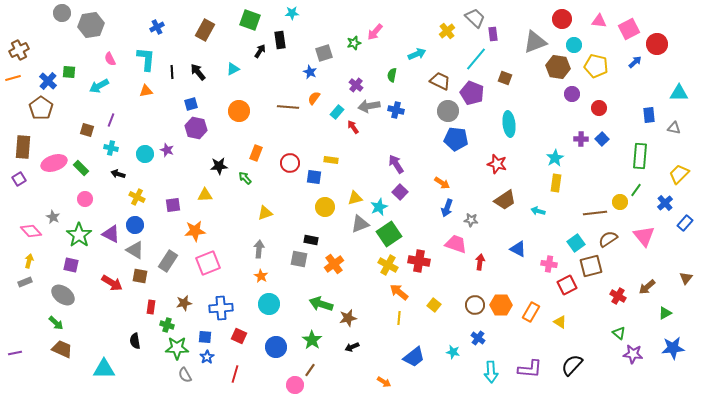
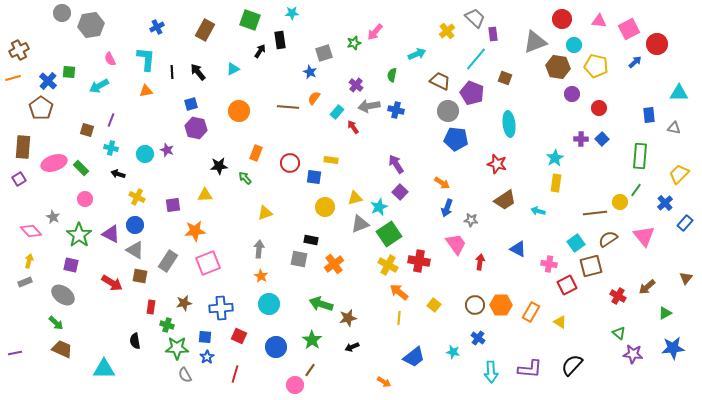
pink trapezoid at (456, 244): rotated 35 degrees clockwise
